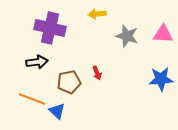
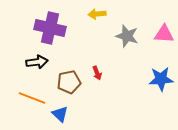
pink triangle: moved 1 px right
orange line: moved 1 px up
blue triangle: moved 3 px right, 3 px down
